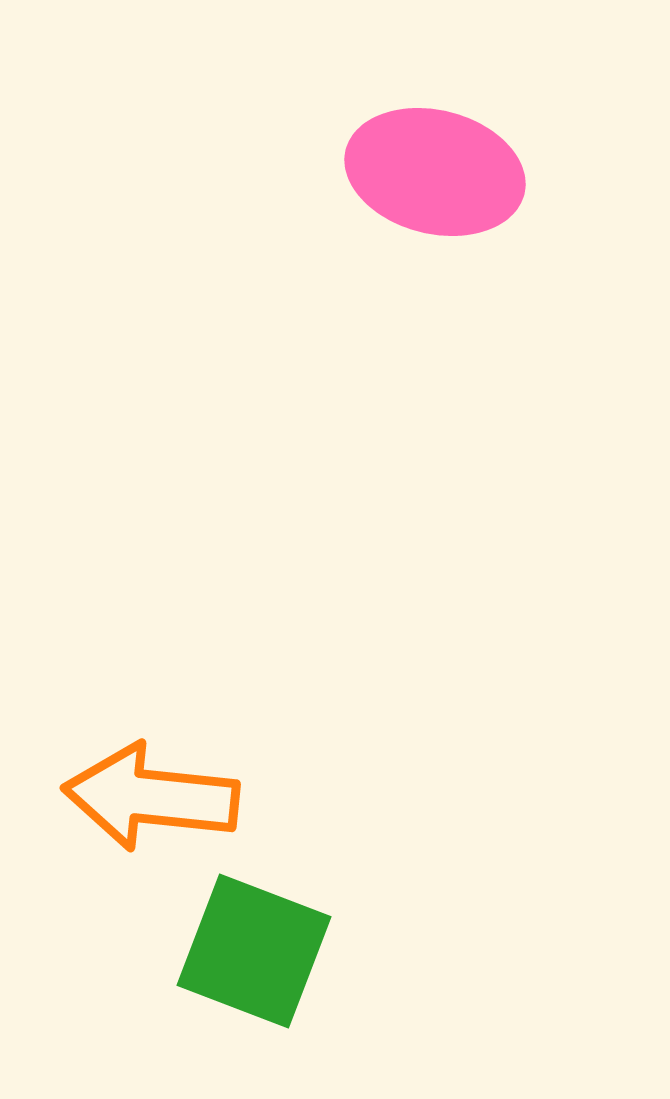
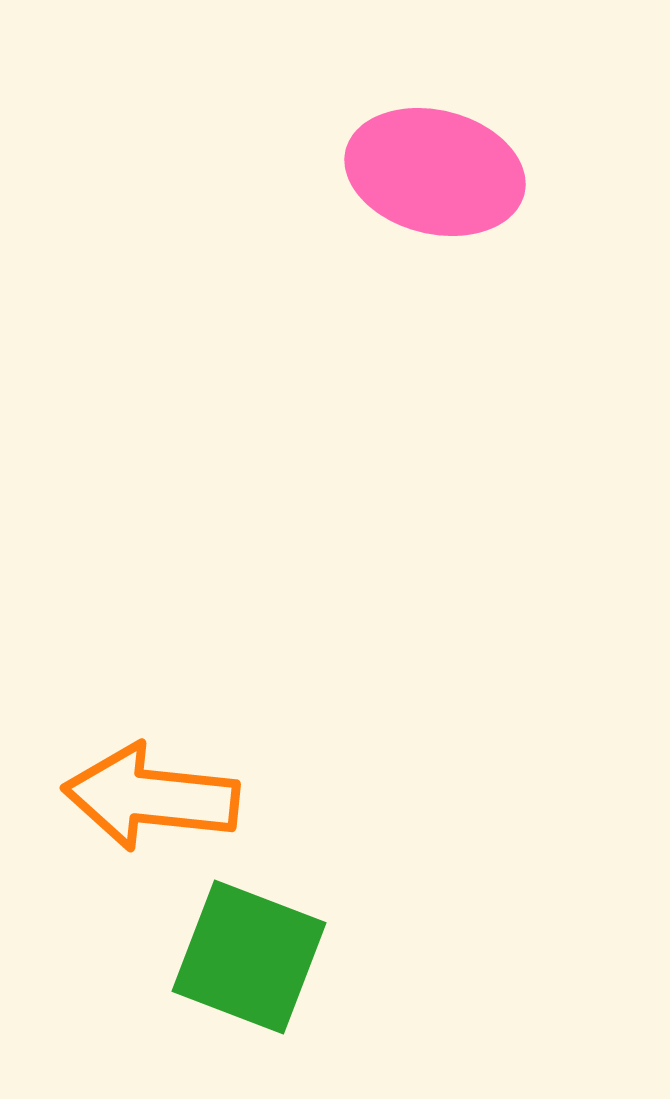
green square: moved 5 px left, 6 px down
